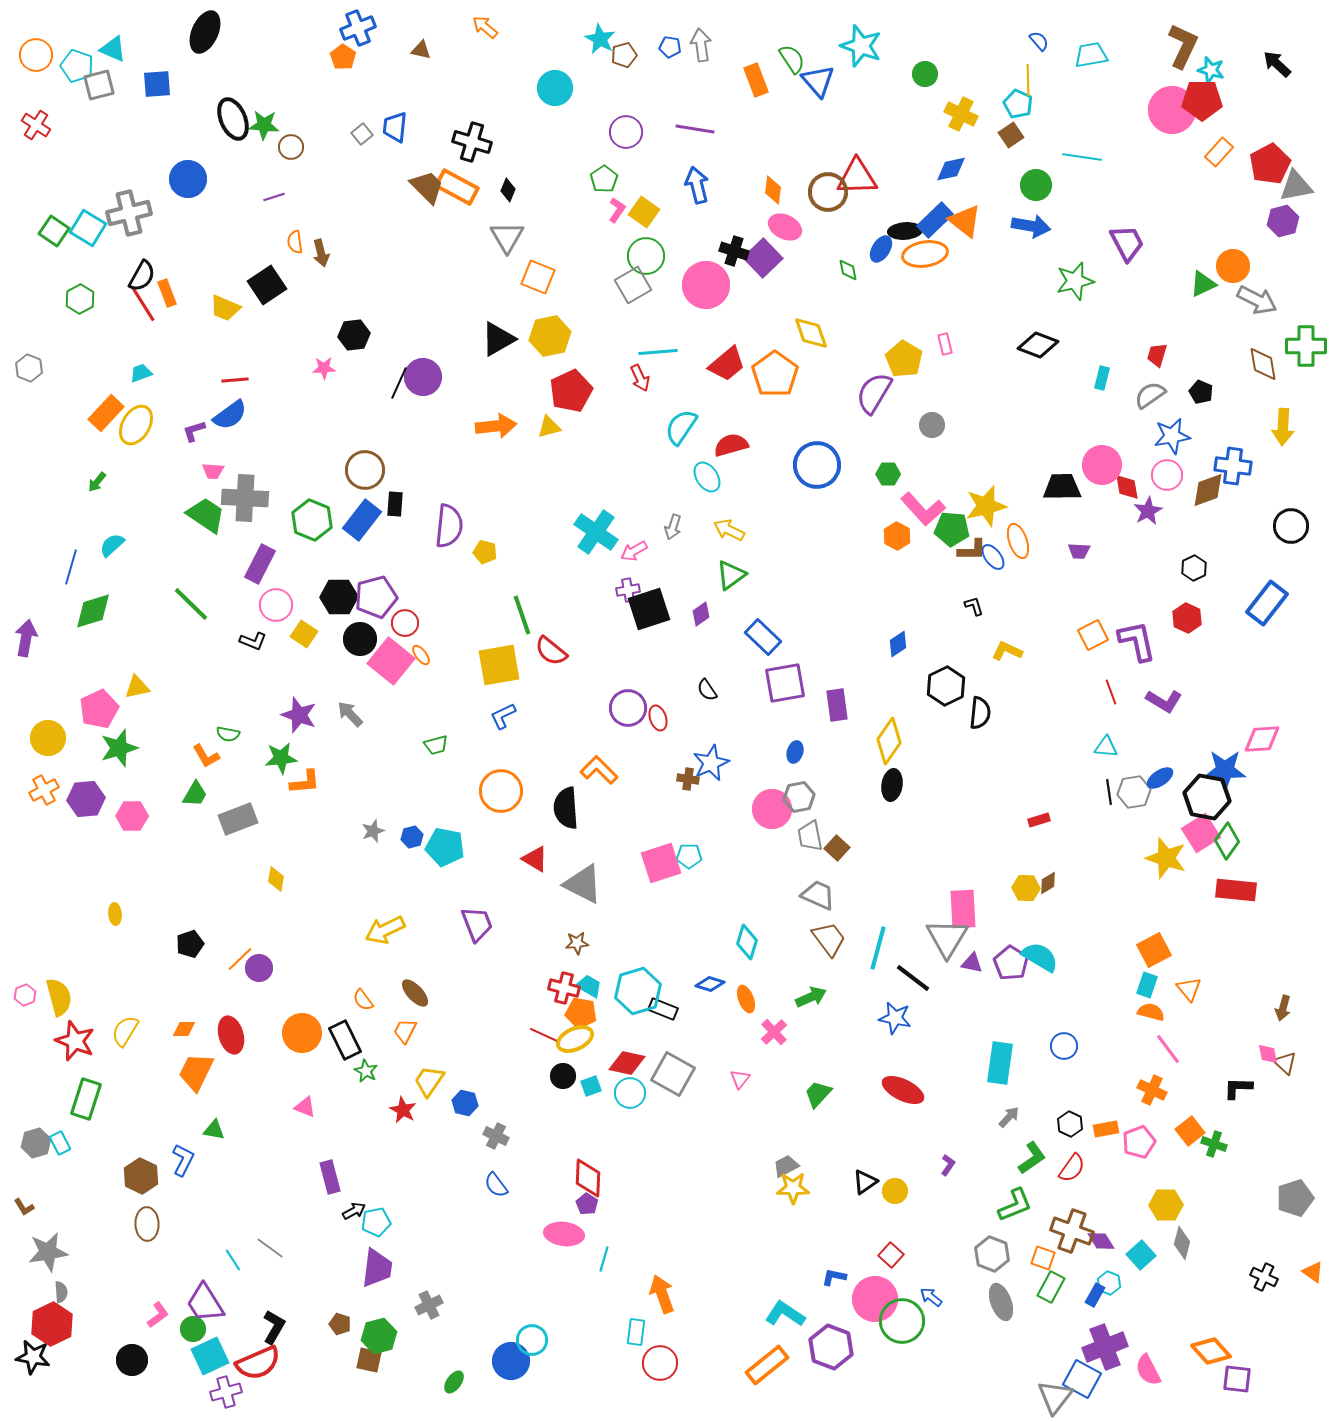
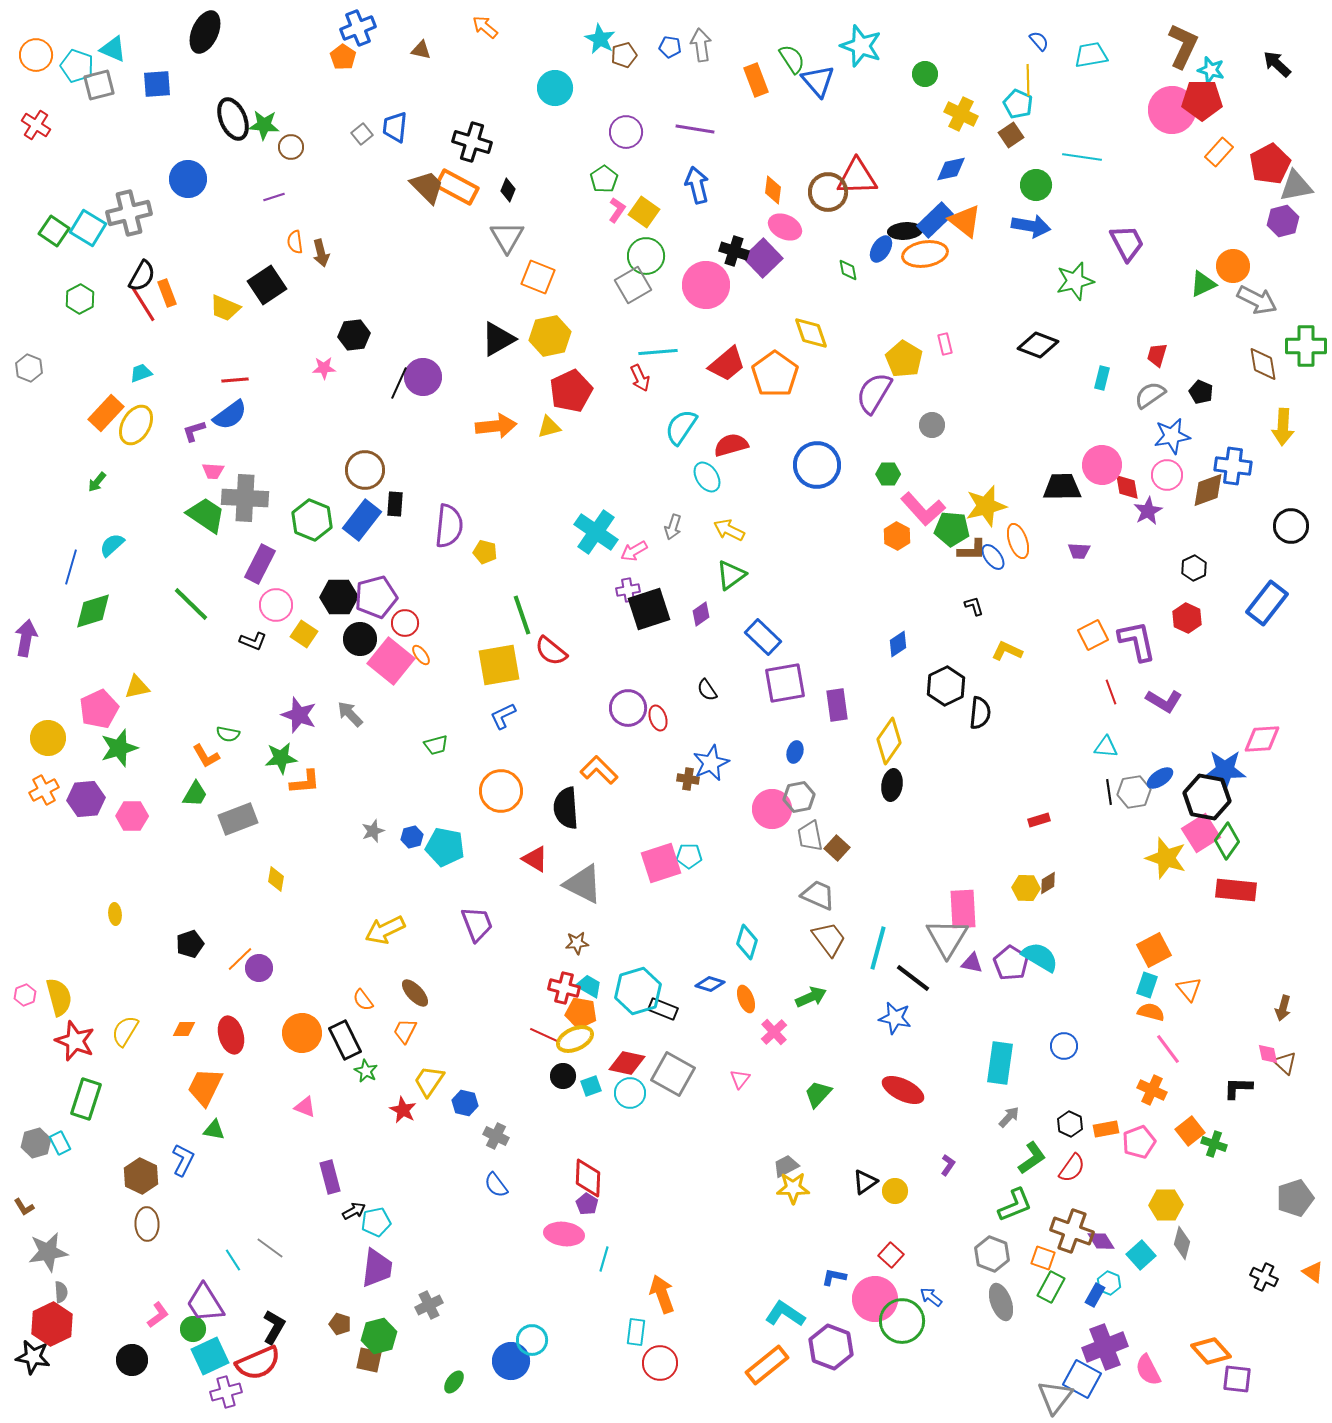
orange trapezoid at (196, 1072): moved 9 px right, 15 px down
